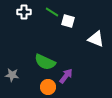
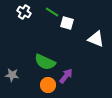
white cross: rotated 32 degrees clockwise
white square: moved 1 px left, 2 px down
orange circle: moved 2 px up
